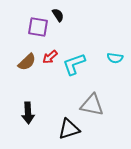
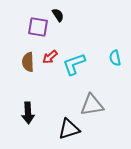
cyan semicircle: rotated 70 degrees clockwise
brown semicircle: moved 1 px right; rotated 132 degrees clockwise
gray triangle: rotated 20 degrees counterclockwise
